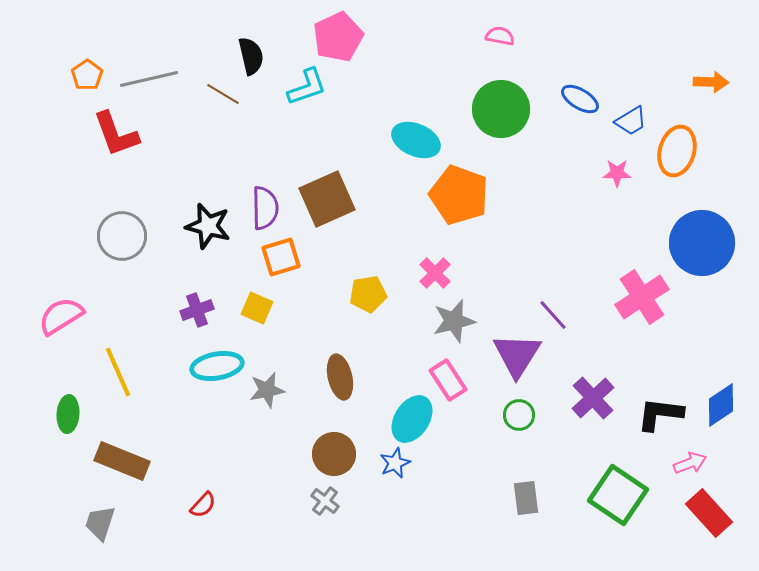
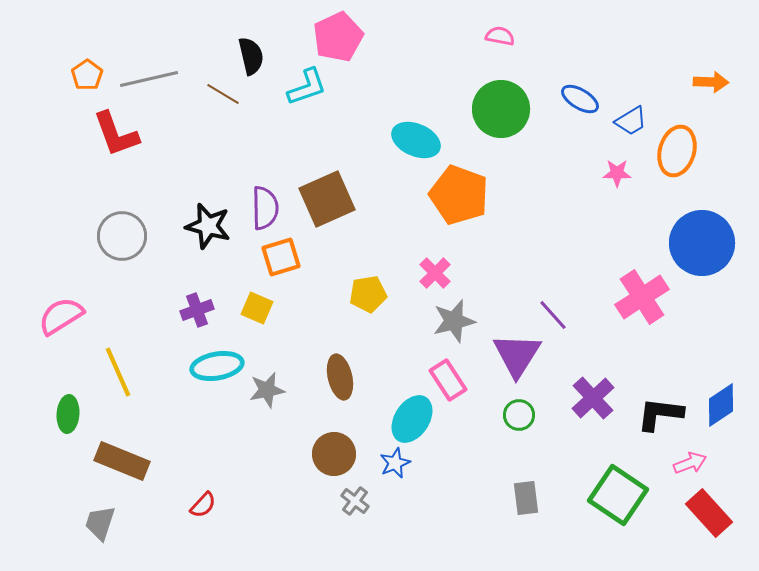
gray cross at (325, 501): moved 30 px right
